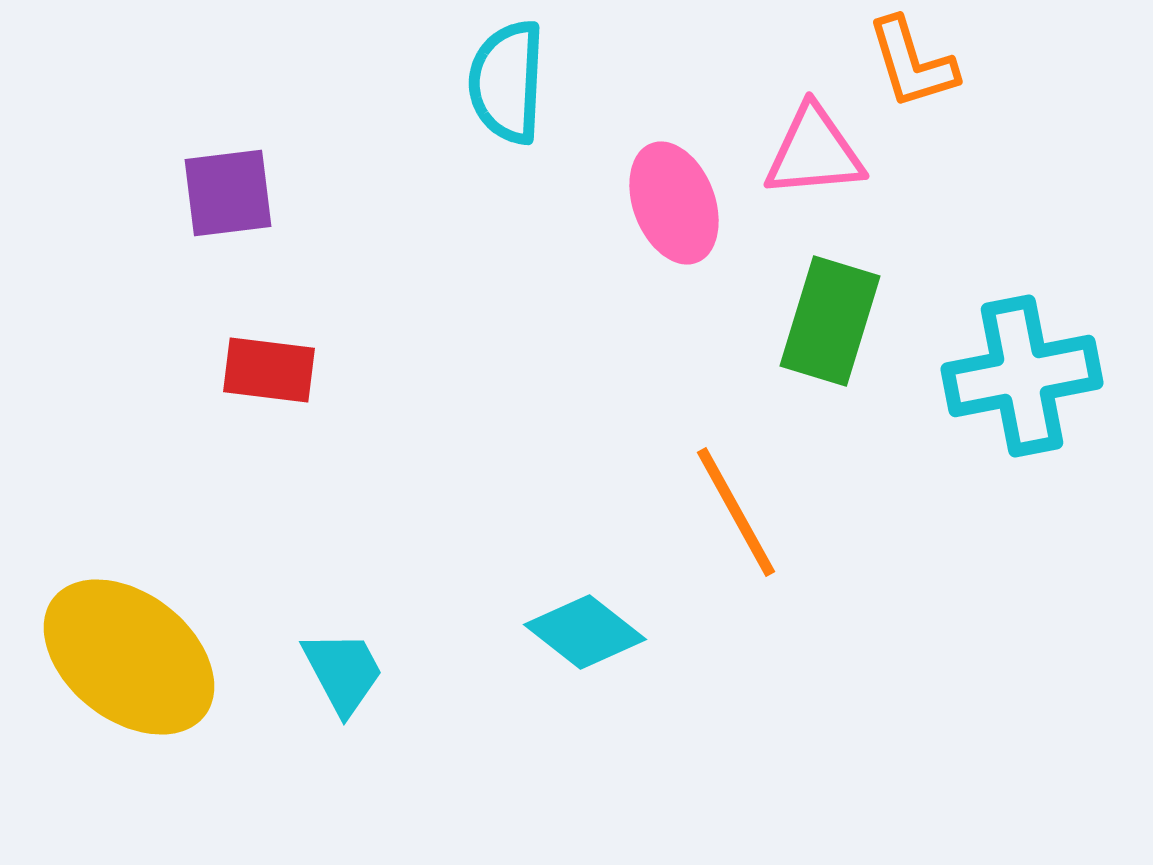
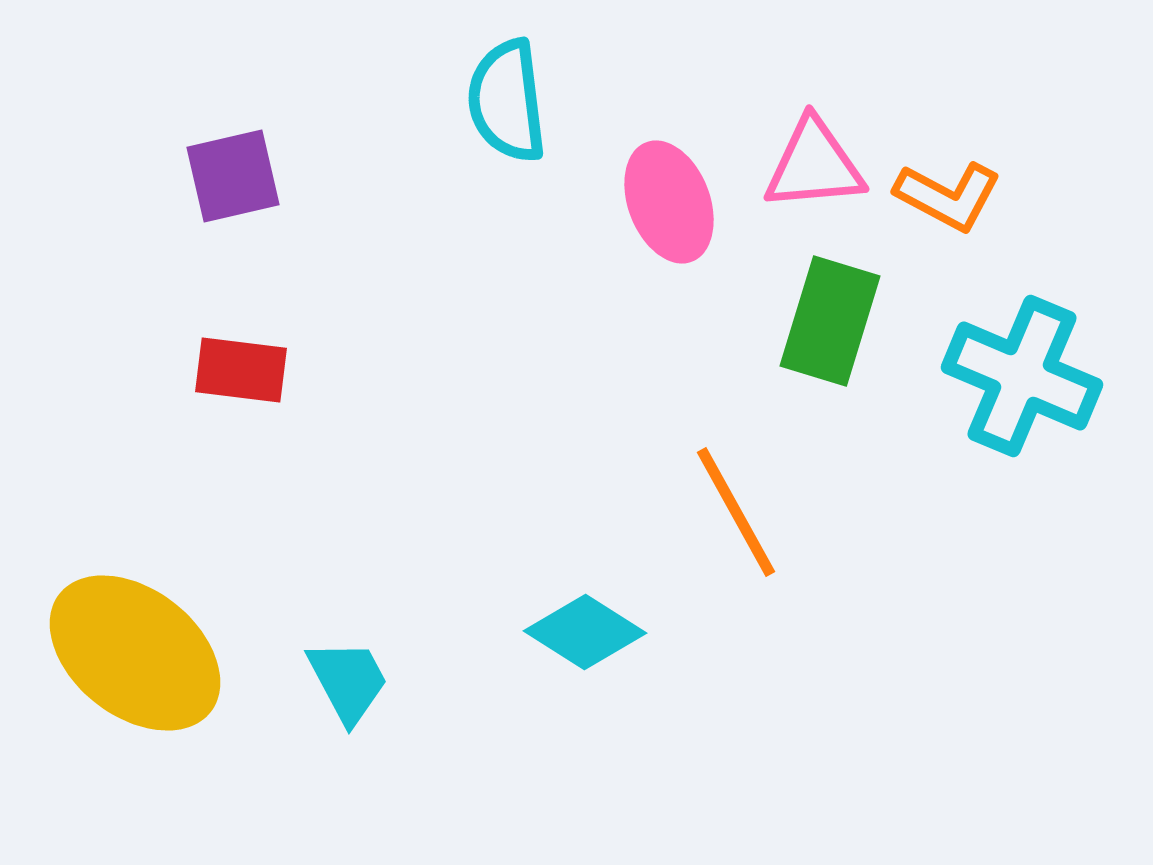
orange L-shape: moved 36 px right, 133 px down; rotated 45 degrees counterclockwise
cyan semicircle: moved 19 px down; rotated 10 degrees counterclockwise
pink triangle: moved 13 px down
purple square: moved 5 px right, 17 px up; rotated 6 degrees counterclockwise
pink ellipse: moved 5 px left, 1 px up
red rectangle: moved 28 px left
cyan cross: rotated 34 degrees clockwise
cyan diamond: rotated 6 degrees counterclockwise
yellow ellipse: moved 6 px right, 4 px up
cyan trapezoid: moved 5 px right, 9 px down
